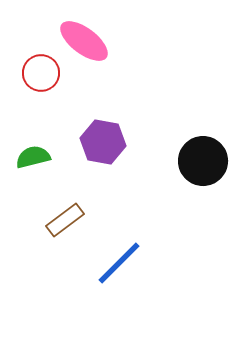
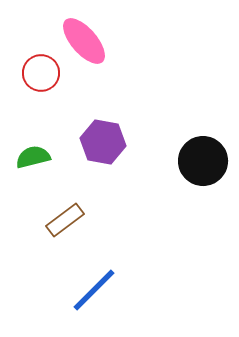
pink ellipse: rotated 12 degrees clockwise
blue line: moved 25 px left, 27 px down
